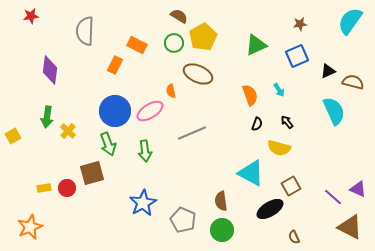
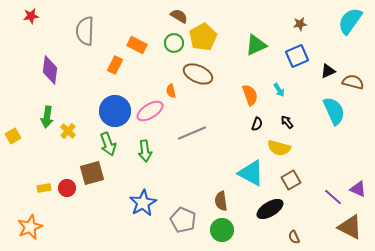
brown square at (291, 186): moved 6 px up
